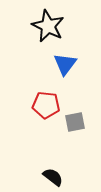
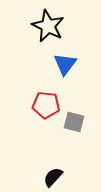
gray square: moved 1 px left; rotated 25 degrees clockwise
black semicircle: rotated 85 degrees counterclockwise
